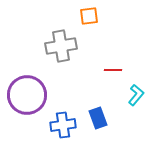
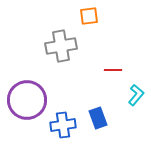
purple circle: moved 5 px down
